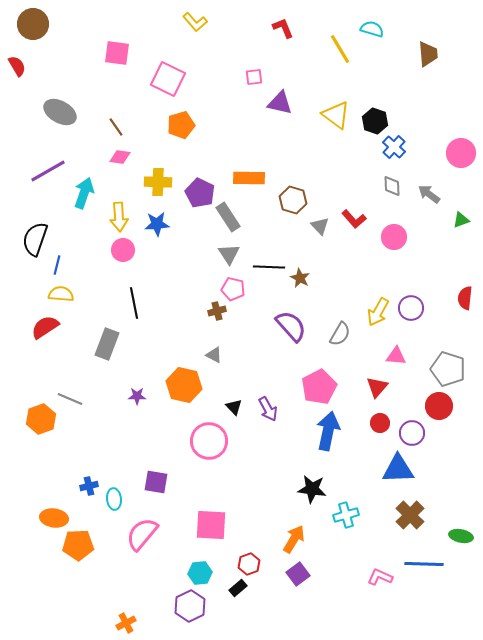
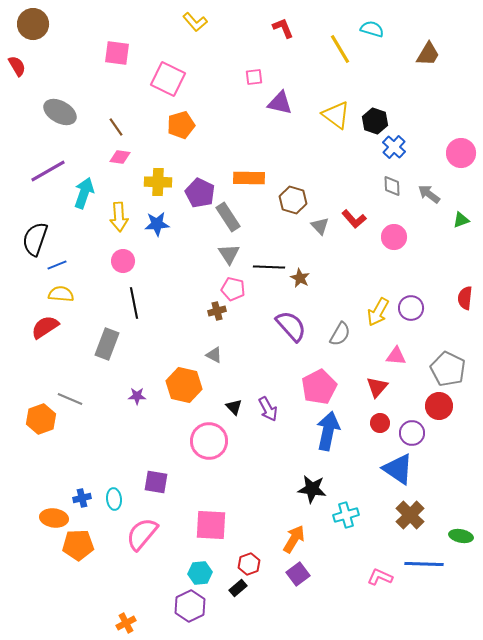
brown trapezoid at (428, 54): rotated 36 degrees clockwise
pink circle at (123, 250): moved 11 px down
blue line at (57, 265): rotated 54 degrees clockwise
gray pentagon at (448, 369): rotated 8 degrees clockwise
blue triangle at (398, 469): rotated 36 degrees clockwise
blue cross at (89, 486): moved 7 px left, 12 px down
